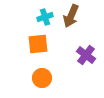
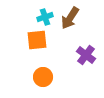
brown arrow: moved 1 px left, 2 px down; rotated 10 degrees clockwise
orange square: moved 1 px left, 4 px up
orange circle: moved 1 px right, 1 px up
